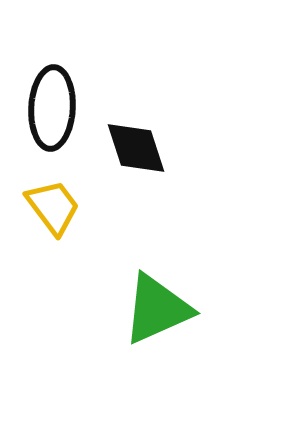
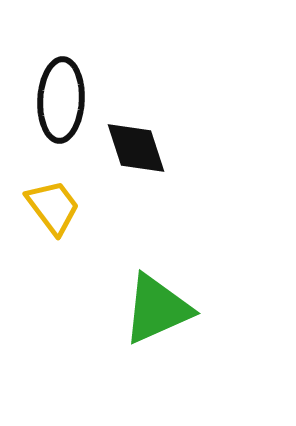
black ellipse: moved 9 px right, 8 px up
